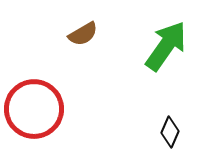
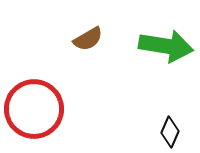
brown semicircle: moved 5 px right, 5 px down
green arrow: rotated 64 degrees clockwise
